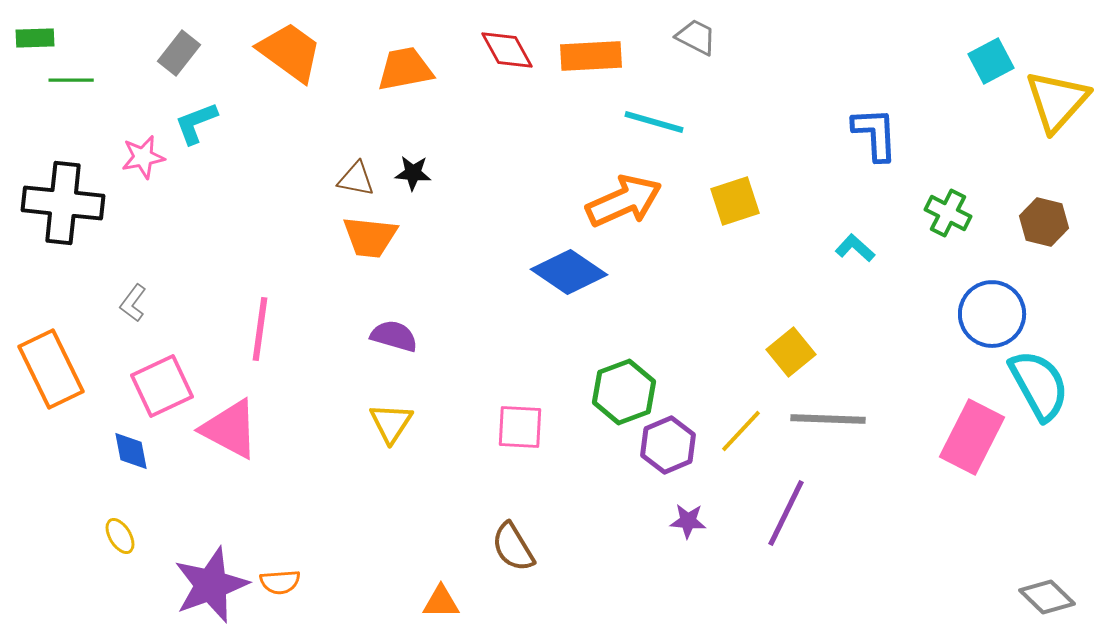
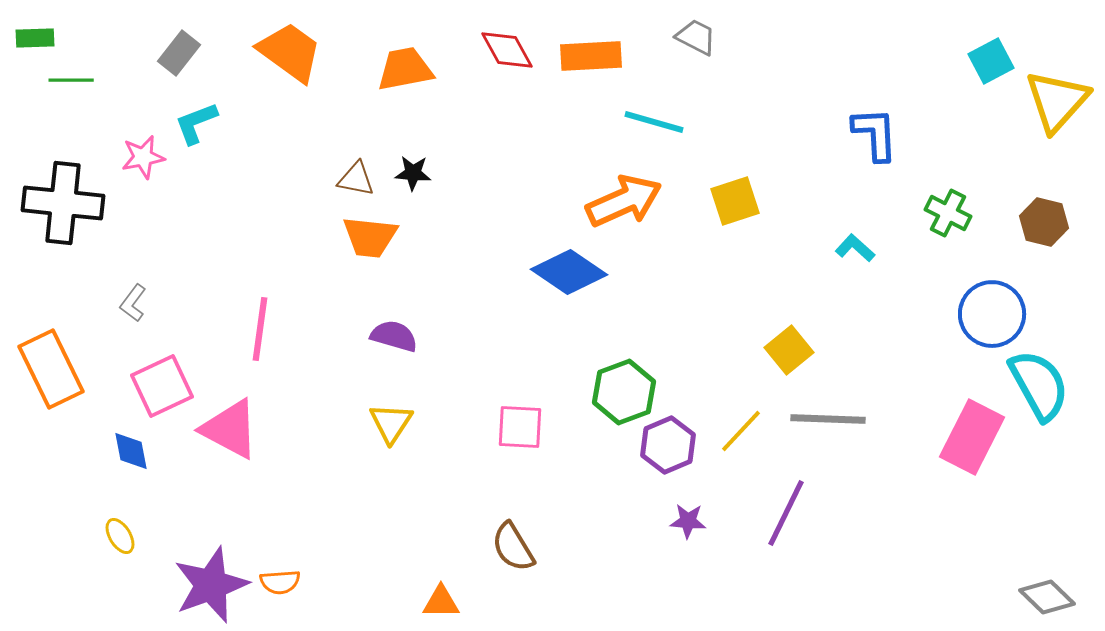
yellow square at (791, 352): moved 2 px left, 2 px up
